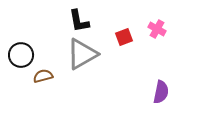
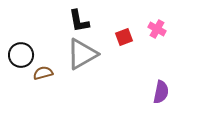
brown semicircle: moved 3 px up
